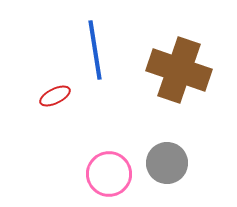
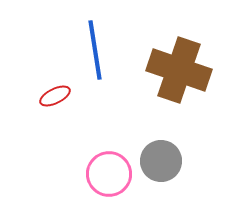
gray circle: moved 6 px left, 2 px up
